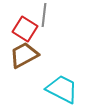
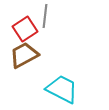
gray line: moved 1 px right, 1 px down
red square: rotated 25 degrees clockwise
